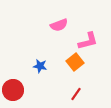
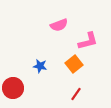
orange square: moved 1 px left, 2 px down
red circle: moved 2 px up
